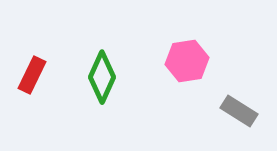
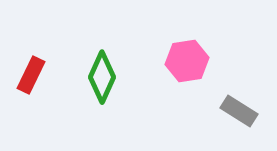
red rectangle: moved 1 px left
